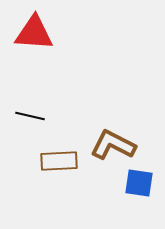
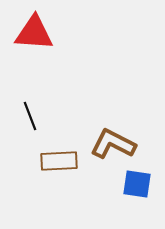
black line: rotated 56 degrees clockwise
brown L-shape: moved 1 px up
blue square: moved 2 px left, 1 px down
